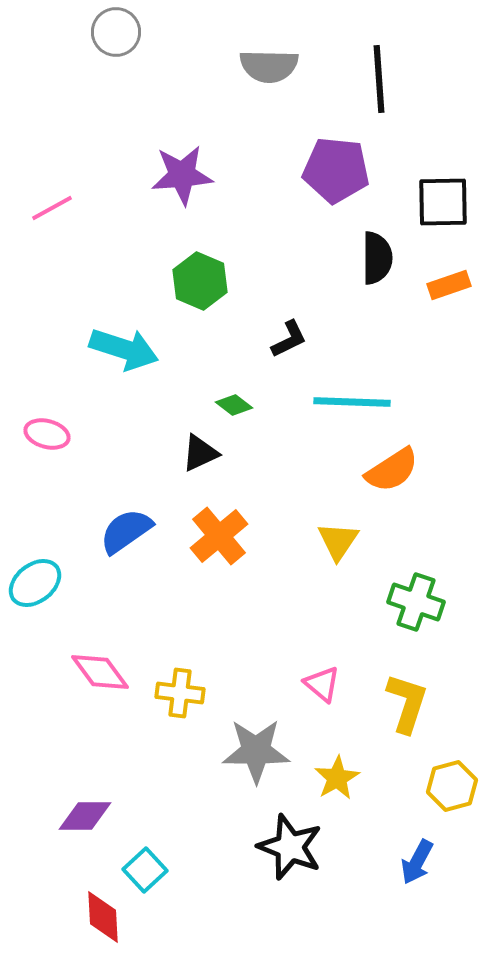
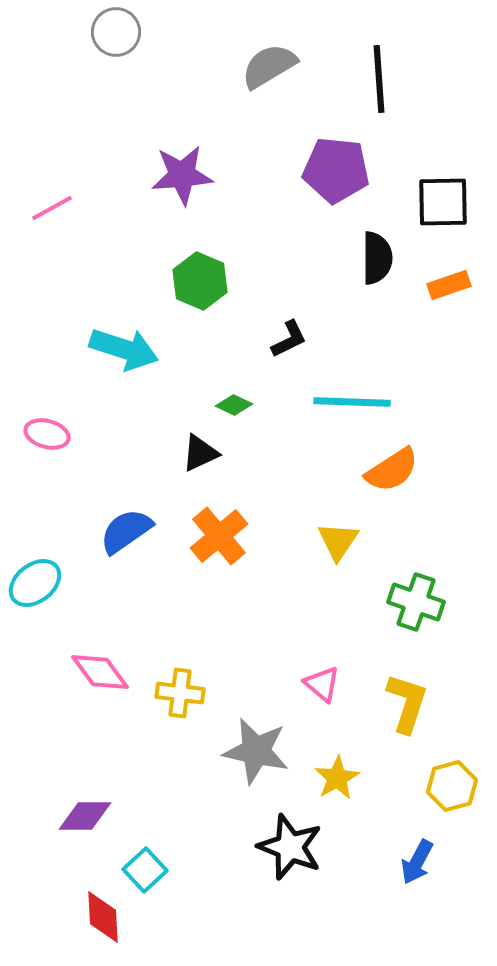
gray semicircle: rotated 148 degrees clockwise
green diamond: rotated 12 degrees counterclockwise
gray star: rotated 12 degrees clockwise
